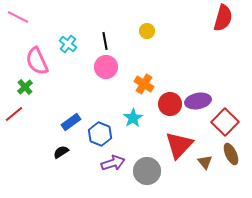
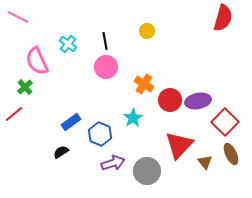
red circle: moved 4 px up
